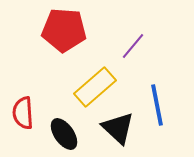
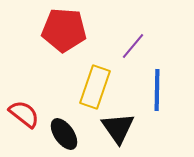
yellow rectangle: rotated 30 degrees counterclockwise
blue line: moved 15 px up; rotated 12 degrees clockwise
red semicircle: moved 1 px right, 1 px down; rotated 132 degrees clockwise
black triangle: rotated 12 degrees clockwise
